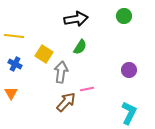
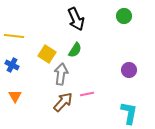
black arrow: rotated 75 degrees clockwise
green semicircle: moved 5 px left, 3 px down
yellow square: moved 3 px right
blue cross: moved 3 px left, 1 px down
gray arrow: moved 2 px down
pink line: moved 5 px down
orange triangle: moved 4 px right, 3 px down
brown arrow: moved 3 px left
cyan L-shape: rotated 15 degrees counterclockwise
